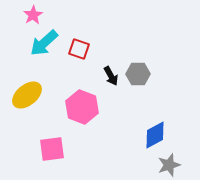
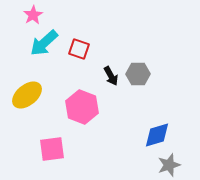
blue diamond: moved 2 px right; rotated 12 degrees clockwise
